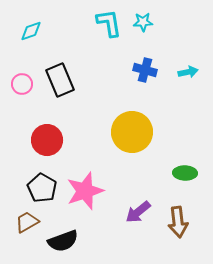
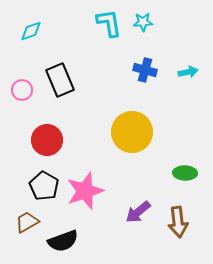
pink circle: moved 6 px down
black pentagon: moved 2 px right, 2 px up
